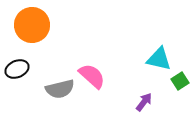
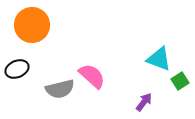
cyan triangle: rotated 8 degrees clockwise
